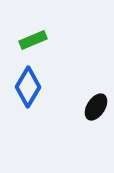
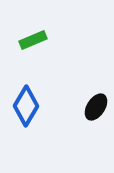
blue diamond: moved 2 px left, 19 px down
